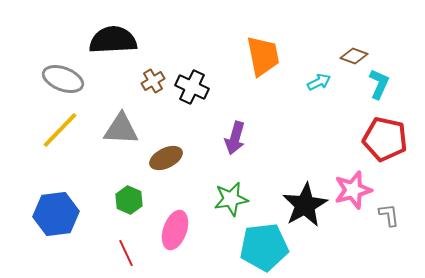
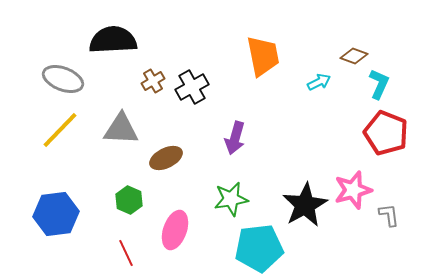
black cross: rotated 36 degrees clockwise
red pentagon: moved 1 px right, 6 px up; rotated 9 degrees clockwise
cyan pentagon: moved 5 px left, 1 px down
